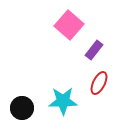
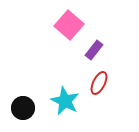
cyan star: moved 2 px right; rotated 28 degrees clockwise
black circle: moved 1 px right
